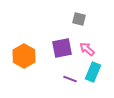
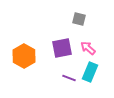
pink arrow: moved 1 px right, 1 px up
cyan rectangle: moved 3 px left
purple line: moved 1 px left, 1 px up
